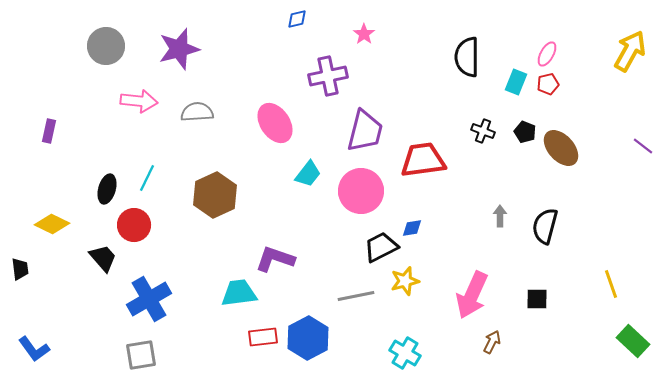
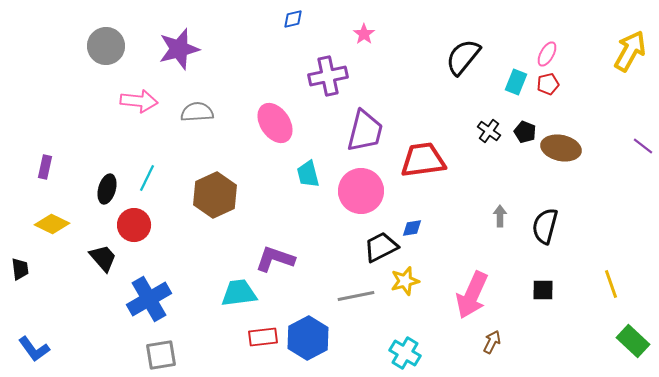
blue diamond at (297, 19): moved 4 px left
black semicircle at (467, 57): moved 4 px left; rotated 39 degrees clockwise
purple rectangle at (49, 131): moved 4 px left, 36 px down
black cross at (483, 131): moved 6 px right; rotated 15 degrees clockwise
brown ellipse at (561, 148): rotated 36 degrees counterclockwise
cyan trapezoid at (308, 174): rotated 128 degrees clockwise
black square at (537, 299): moved 6 px right, 9 px up
gray square at (141, 355): moved 20 px right
